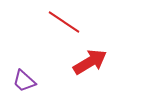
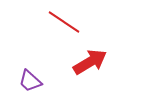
purple trapezoid: moved 6 px right
